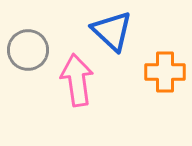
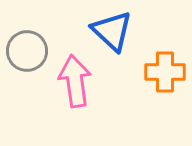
gray circle: moved 1 px left, 1 px down
pink arrow: moved 2 px left, 1 px down
